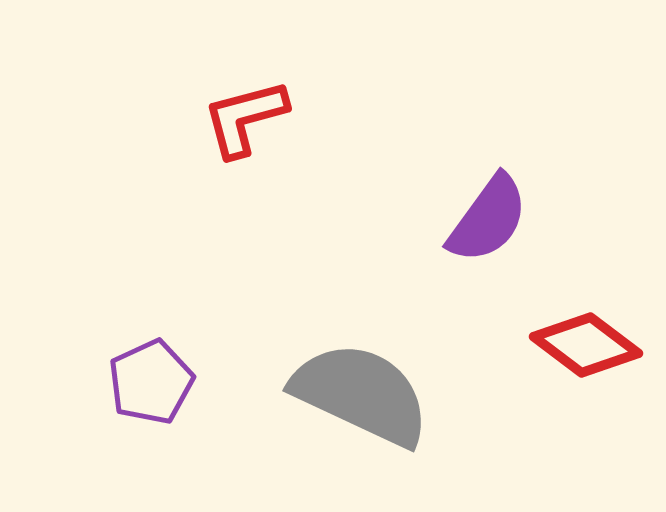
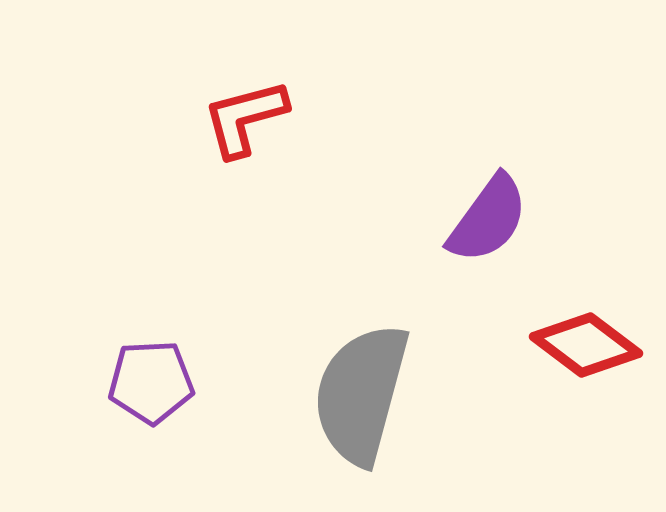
purple pentagon: rotated 22 degrees clockwise
gray semicircle: rotated 100 degrees counterclockwise
